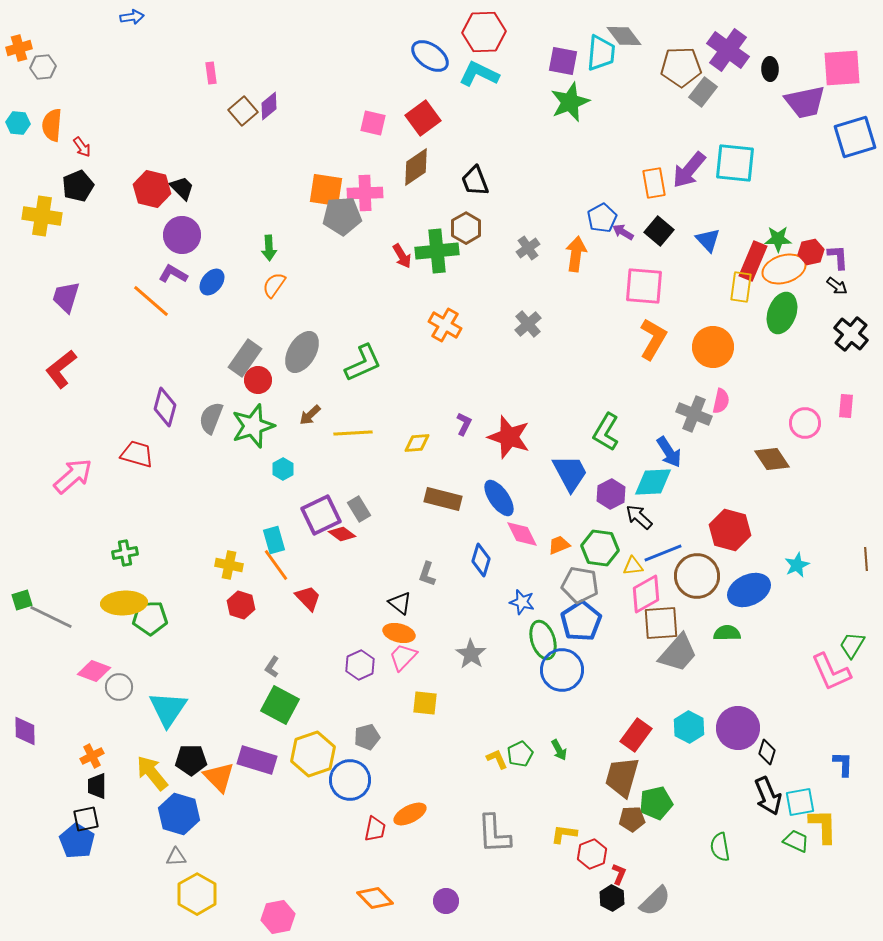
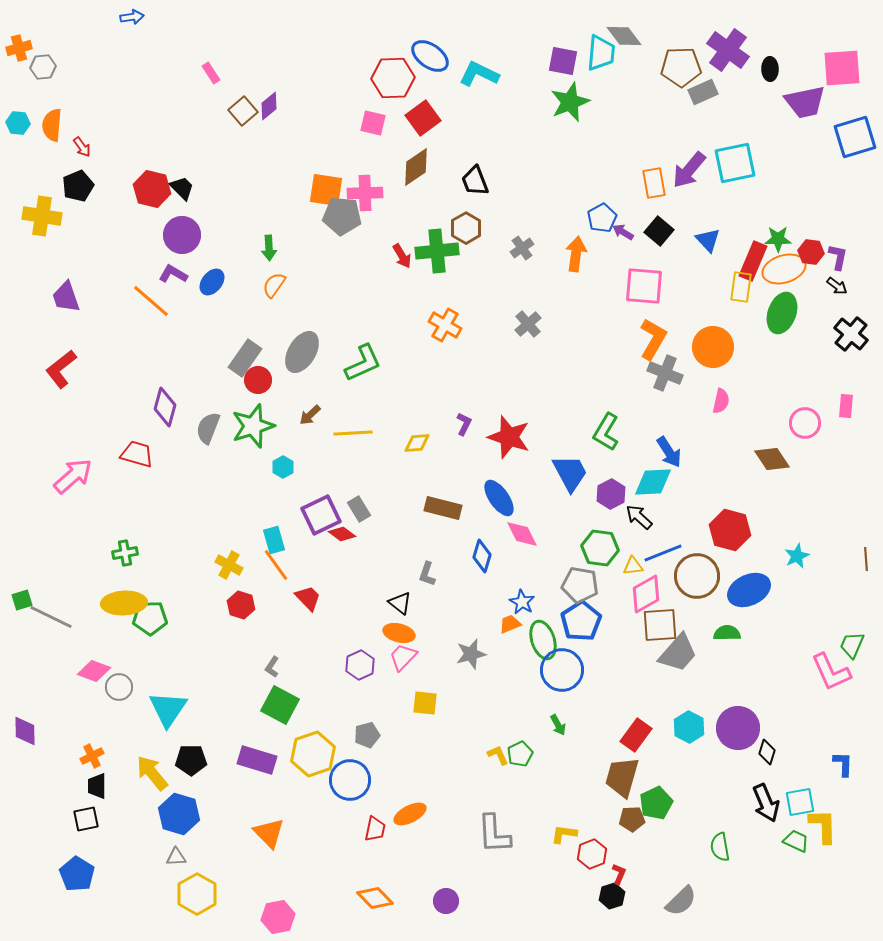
red hexagon at (484, 32): moved 91 px left, 46 px down
pink rectangle at (211, 73): rotated 25 degrees counterclockwise
gray rectangle at (703, 92): rotated 28 degrees clockwise
cyan square at (735, 163): rotated 18 degrees counterclockwise
gray pentagon at (342, 216): rotated 9 degrees clockwise
gray cross at (528, 248): moved 6 px left
red hexagon at (811, 252): rotated 20 degrees clockwise
purple L-shape at (838, 257): rotated 16 degrees clockwise
purple trapezoid at (66, 297): rotated 36 degrees counterclockwise
gray cross at (694, 414): moved 29 px left, 41 px up
gray semicircle at (211, 418): moved 3 px left, 10 px down
cyan hexagon at (283, 469): moved 2 px up
brown rectangle at (443, 499): moved 9 px down
orange trapezoid at (559, 545): moved 49 px left, 79 px down
blue diamond at (481, 560): moved 1 px right, 4 px up
yellow cross at (229, 565): rotated 16 degrees clockwise
cyan star at (797, 565): moved 9 px up
blue star at (522, 602): rotated 15 degrees clockwise
brown square at (661, 623): moved 1 px left, 2 px down
green trapezoid at (852, 645): rotated 8 degrees counterclockwise
gray star at (471, 654): rotated 24 degrees clockwise
gray pentagon at (367, 737): moved 2 px up
green arrow at (559, 750): moved 1 px left, 25 px up
yellow L-shape at (497, 759): moved 1 px right, 4 px up
orange triangle at (219, 777): moved 50 px right, 56 px down
black arrow at (768, 796): moved 2 px left, 7 px down
green pentagon at (656, 803): rotated 12 degrees counterclockwise
blue pentagon at (77, 841): moved 33 px down
black hexagon at (612, 898): moved 2 px up; rotated 15 degrees clockwise
gray semicircle at (655, 901): moved 26 px right
